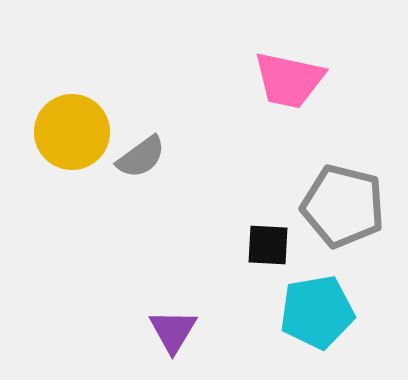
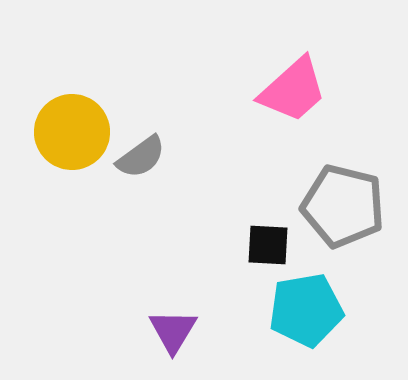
pink trapezoid: moved 4 px right, 10 px down; rotated 54 degrees counterclockwise
cyan pentagon: moved 11 px left, 2 px up
